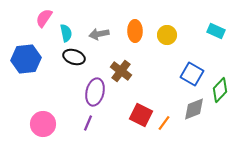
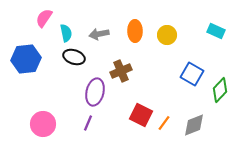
brown cross: rotated 30 degrees clockwise
gray diamond: moved 16 px down
